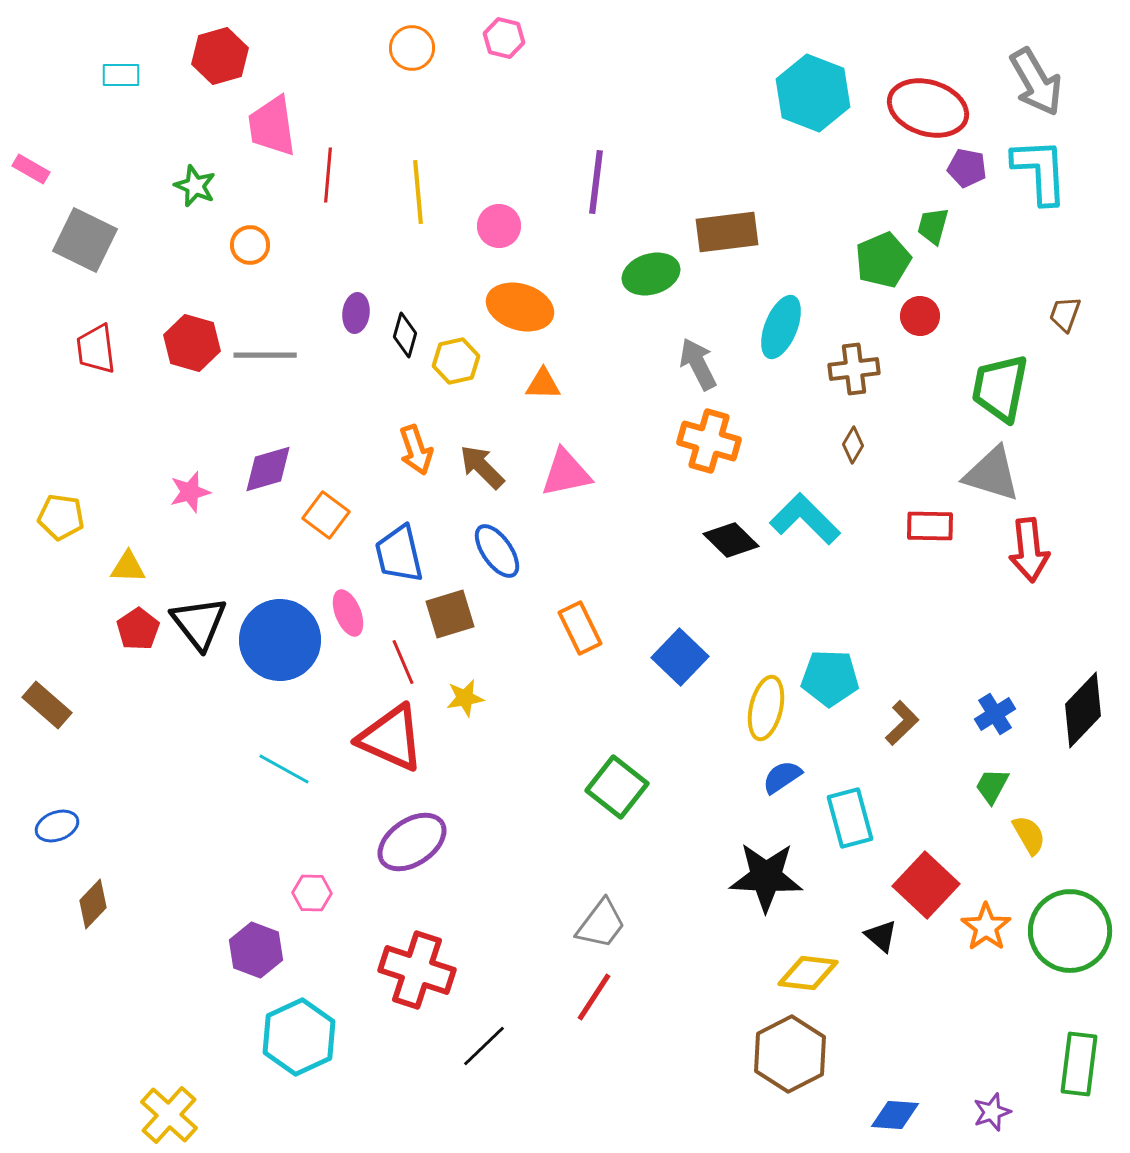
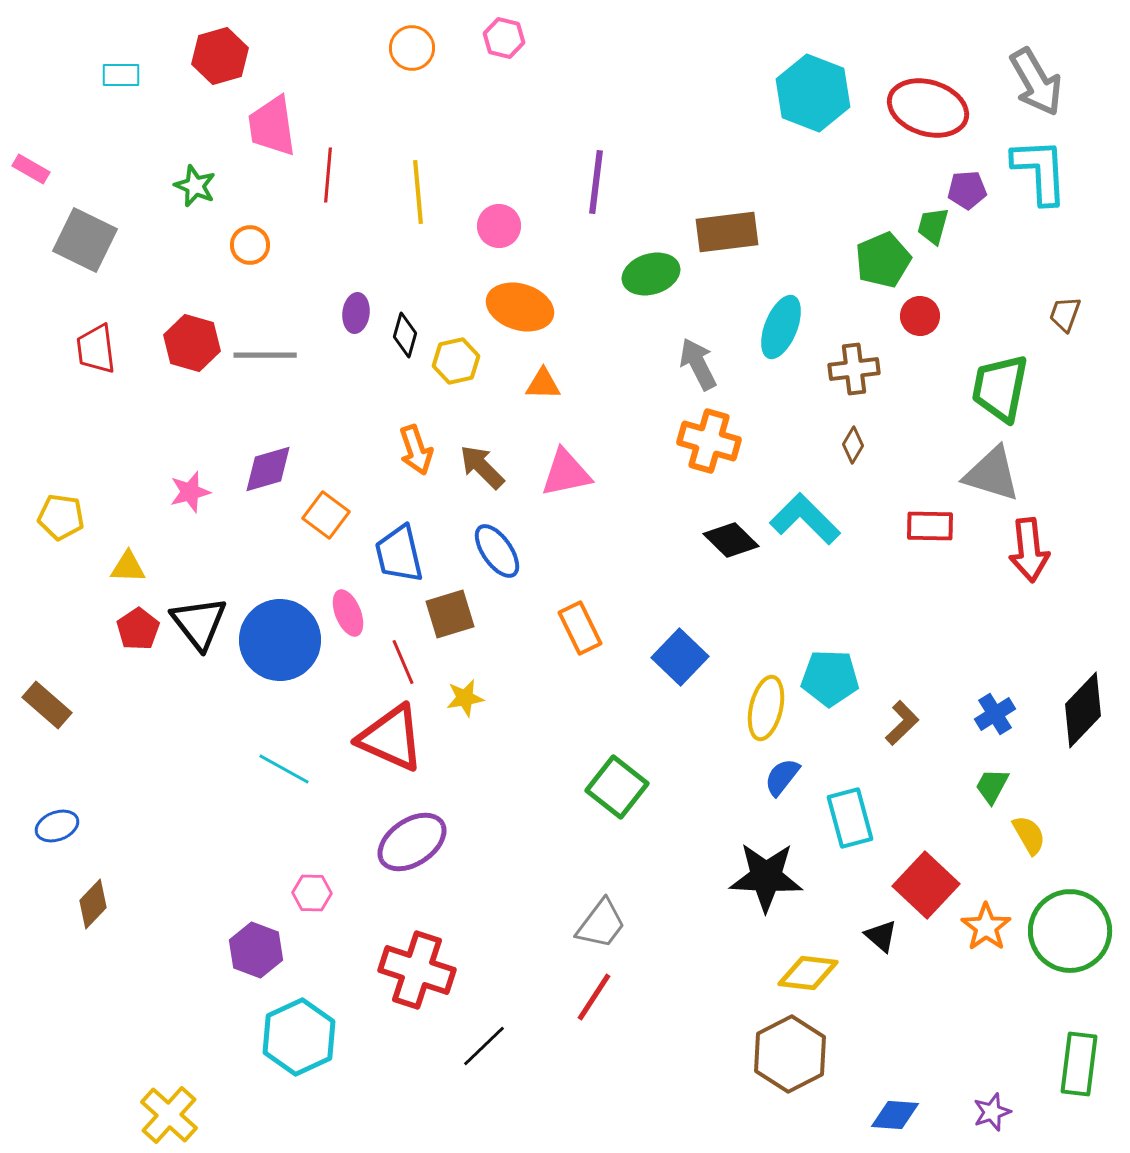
purple pentagon at (967, 168): moved 22 px down; rotated 15 degrees counterclockwise
blue semicircle at (782, 777): rotated 18 degrees counterclockwise
